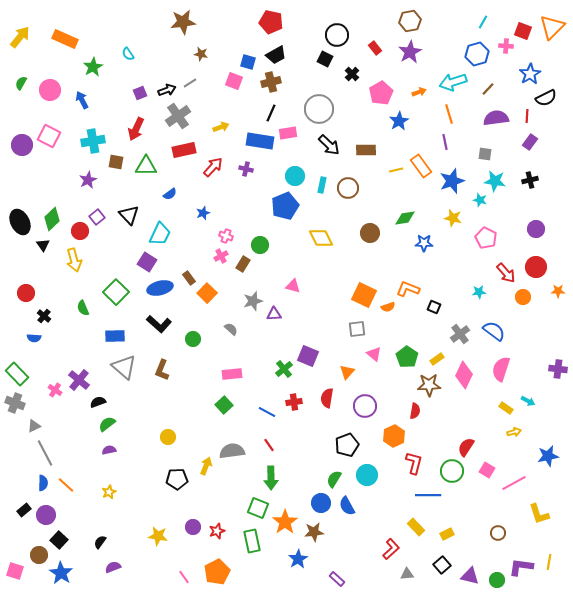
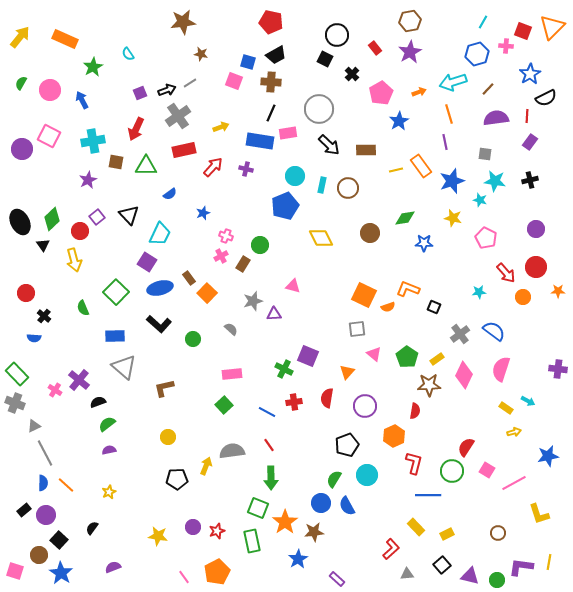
brown cross at (271, 82): rotated 18 degrees clockwise
purple circle at (22, 145): moved 4 px down
green cross at (284, 369): rotated 24 degrees counterclockwise
brown L-shape at (162, 370): moved 2 px right, 18 px down; rotated 55 degrees clockwise
black semicircle at (100, 542): moved 8 px left, 14 px up
